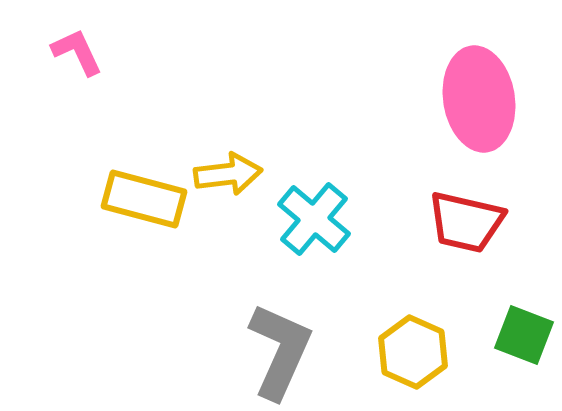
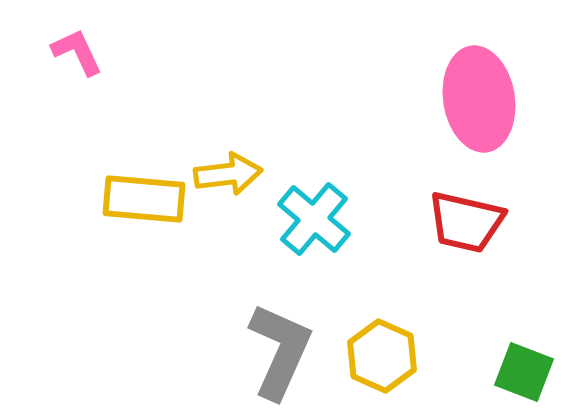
yellow rectangle: rotated 10 degrees counterclockwise
green square: moved 37 px down
yellow hexagon: moved 31 px left, 4 px down
